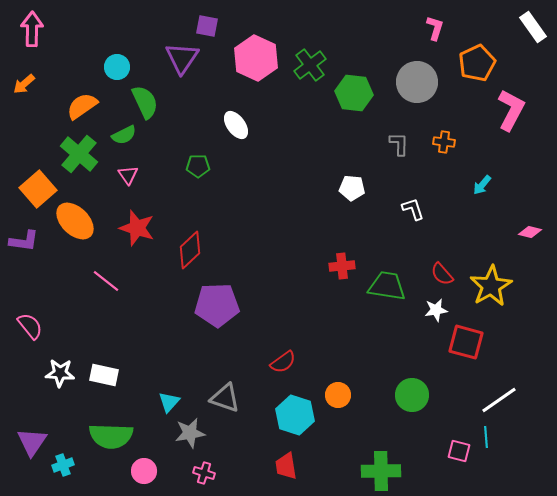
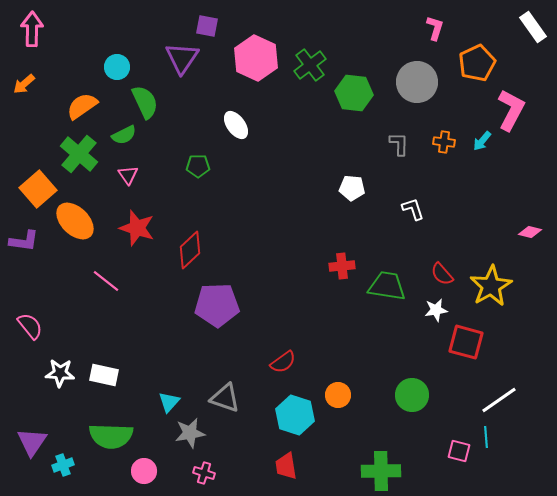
cyan arrow at (482, 185): moved 44 px up
